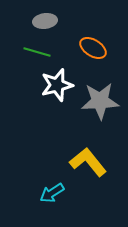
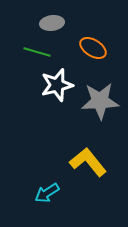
gray ellipse: moved 7 px right, 2 px down
cyan arrow: moved 5 px left
